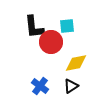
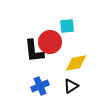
black L-shape: moved 24 px down
red circle: moved 1 px left
blue cross: rotated 30 degrees clockwise
